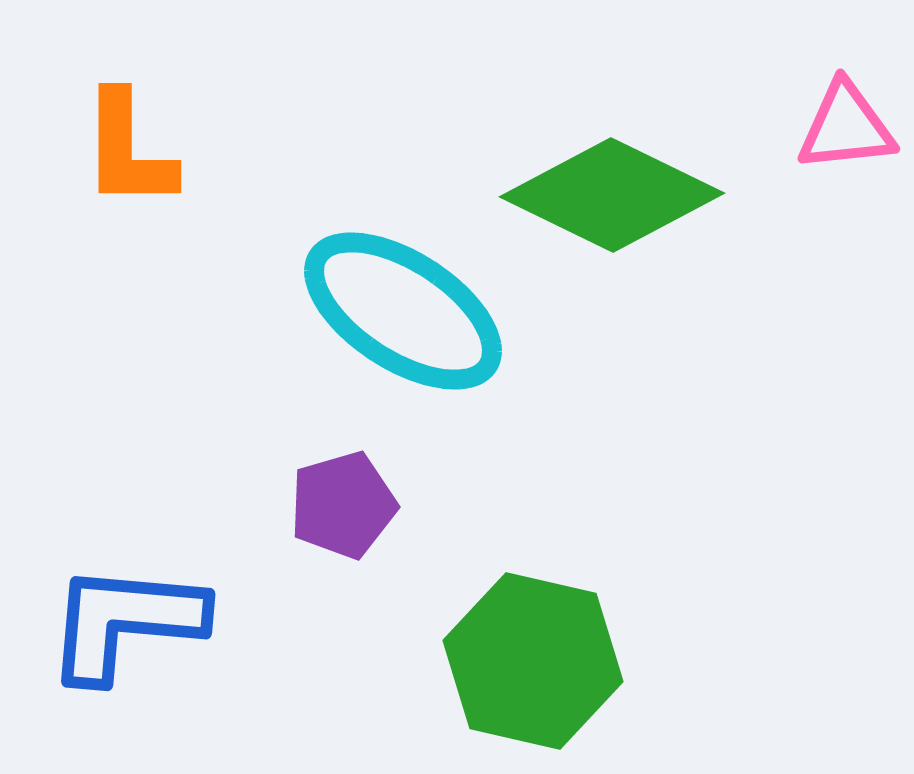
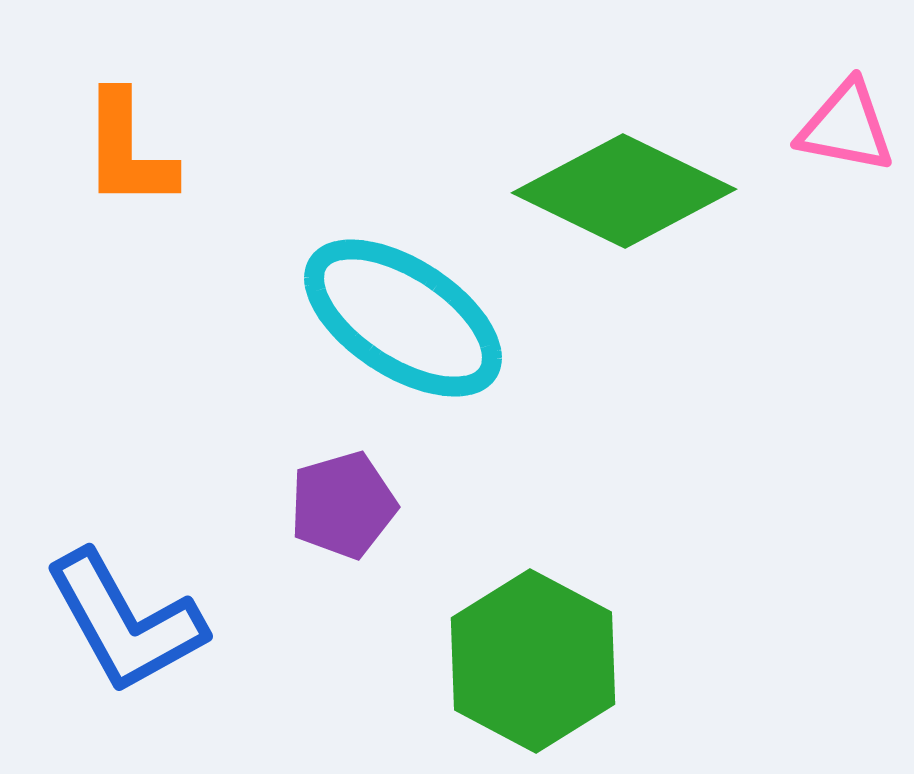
pink triangle: rotated 17 degrees clockwise
green diamond: moved 12 px right, 4 px up
cyan ellipse: moved 7 px down
blue L-shape: rotated 124 degrees counterclockwise
green hexagon: rotated 15 degrees clockwise
